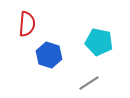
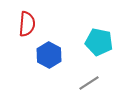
blue hexagon: rotated 10 degrees clockwise
